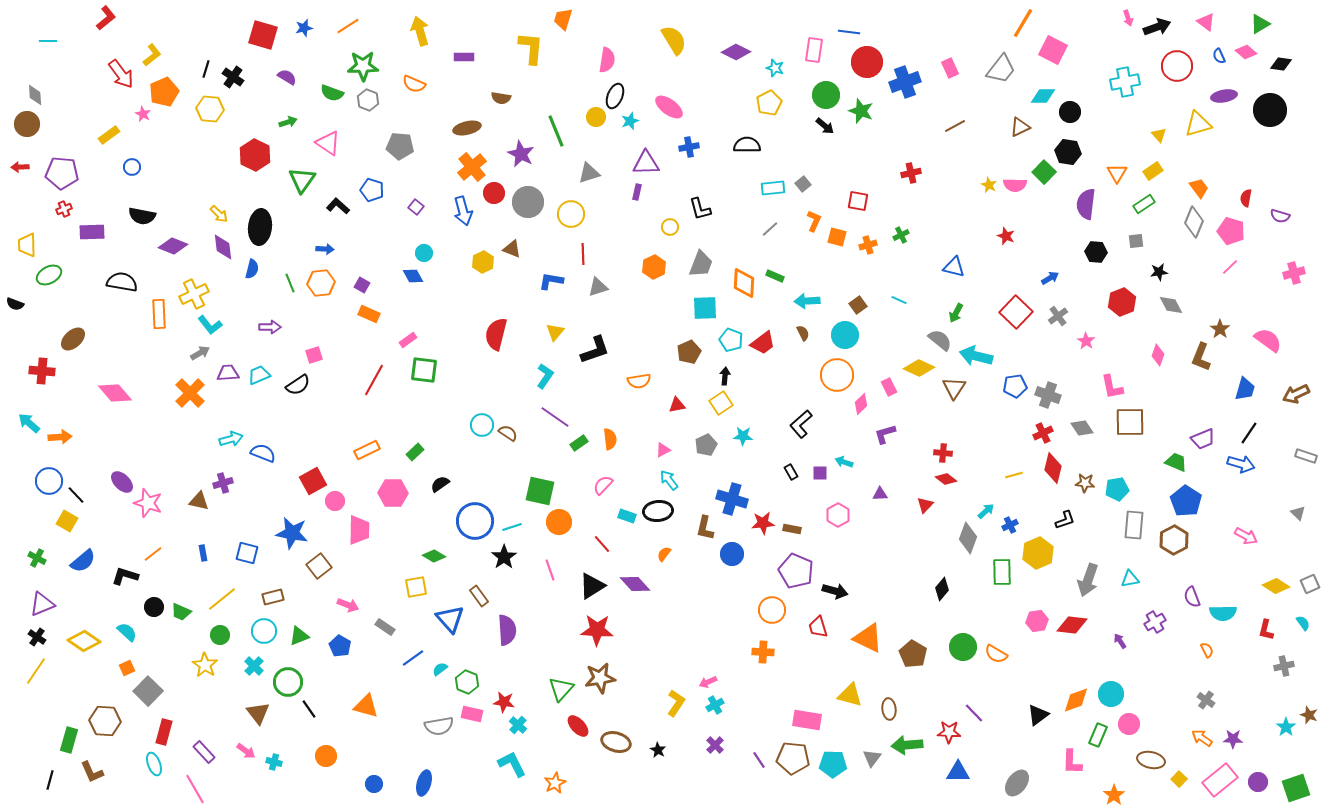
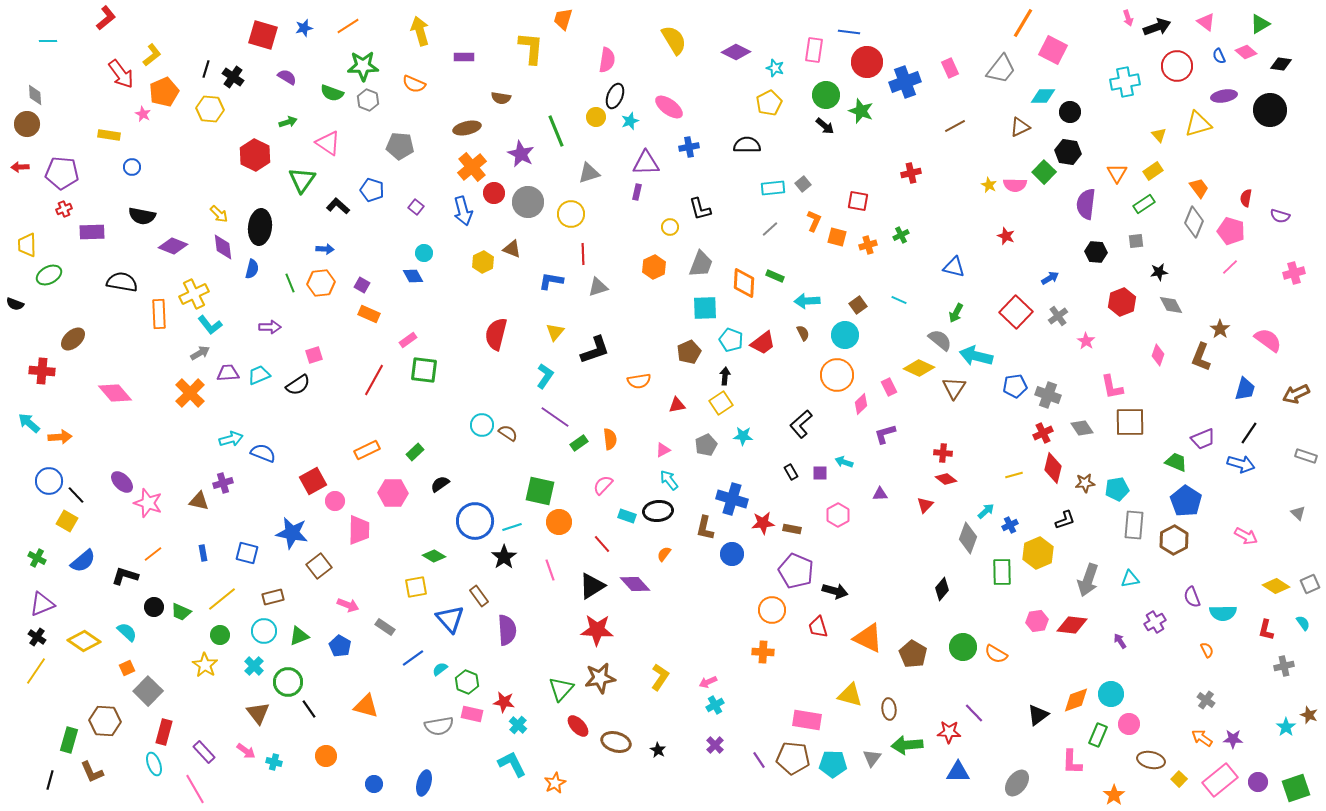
yellow rectangle at (109, 135): rotated 45 degrees clockwise
brown star at (1085, 483): rotated 12 degrees counterclockwise
yellow L-shape at (676, 703): moved 16 px left, 26 px up
